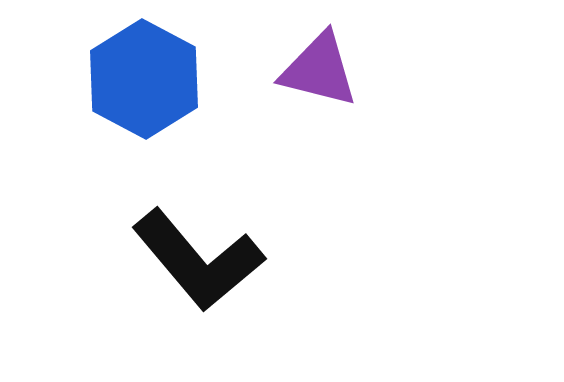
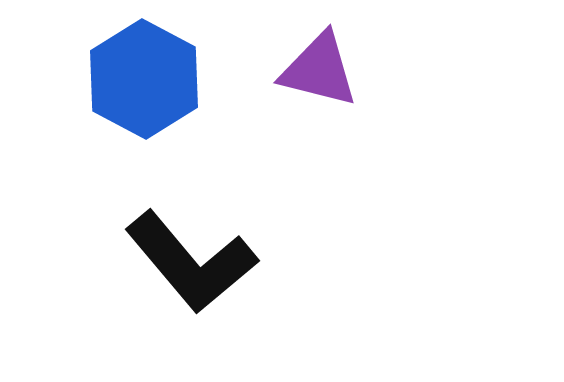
black L-shape: moved 7 px left, 2 px down
